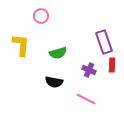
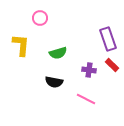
pink circle: moved 1 px left, 2 px down
purple rectangle: moved 4 px right, 3 px up
red rectangle: rotated 48 degrees counterclockwise
purple cross: rotated 16 degrees counterclockwise
